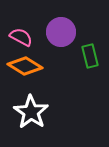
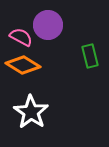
purple circle: moved 13 px left, 7 px up
orange diamond: moved 2 px left, 1 px up
